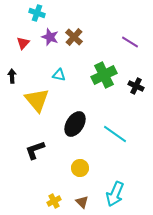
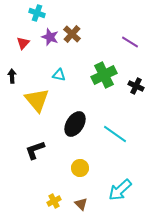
brown cross: moved 2 px left, 3 px up
cyan arrow: moved 5 px right, 4 px up; rotated 25 degrees clockwise
brown triangle: moved 1 px left, 2 px down
